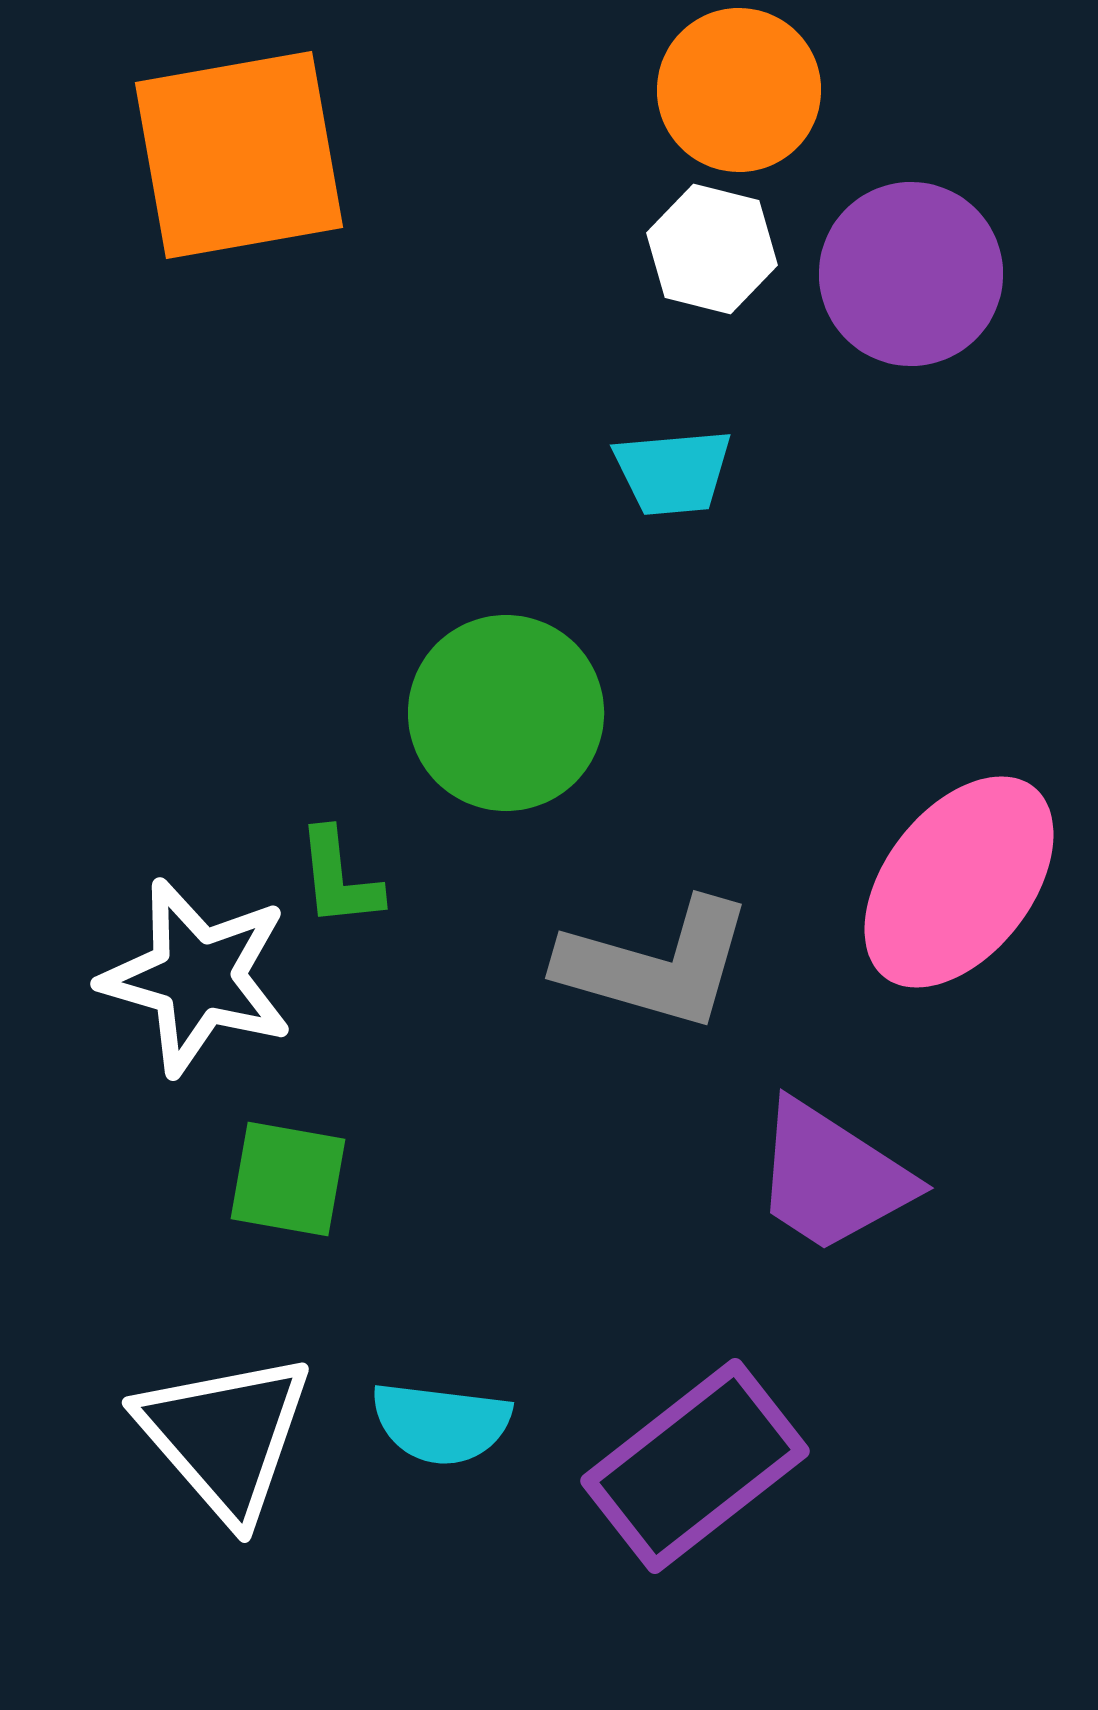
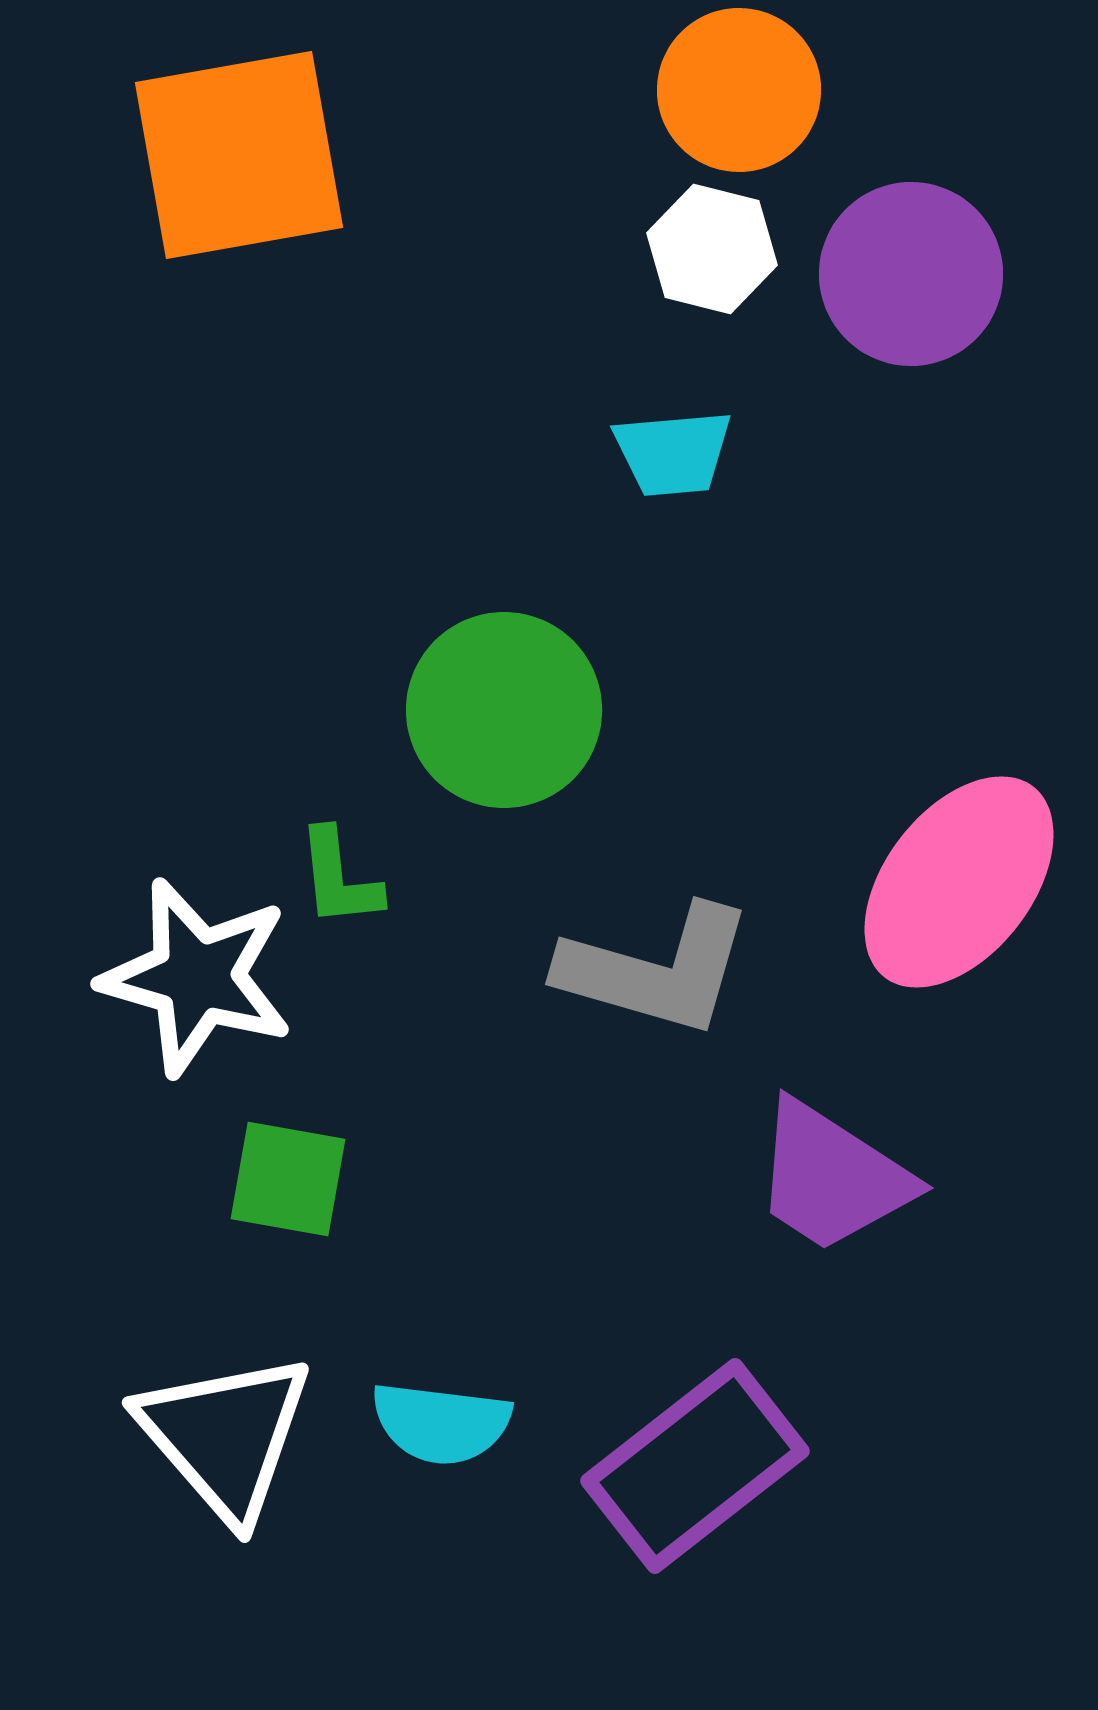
cyan trapezoid: moved 19 px up
green circle: moved 2 px left, 3 px up
gray L-shape: moved 6 px down
